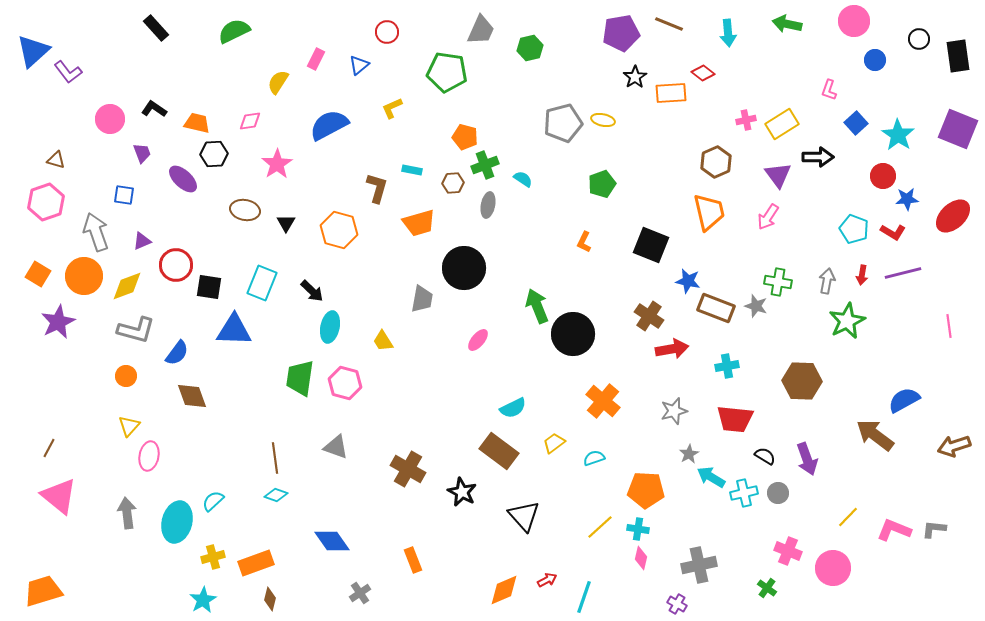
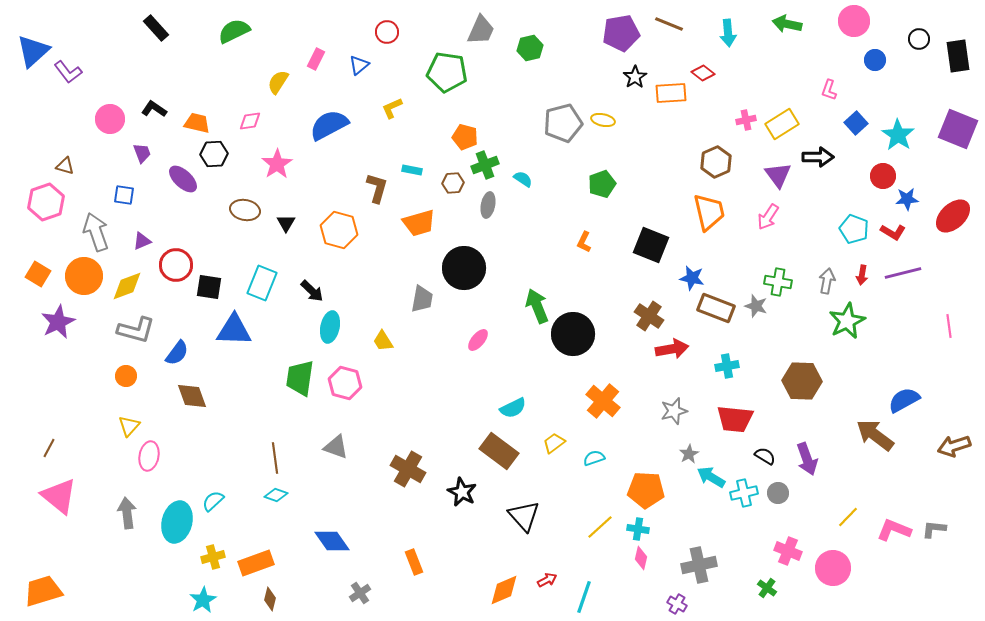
brown triangle at (56, 160): moved 9 px right, 6 px down
blue star at (688, 281): moved 4 px right, 3 px up
orange rectangle at (413, 560): moved 1 px right, 2 px down
